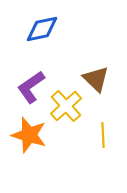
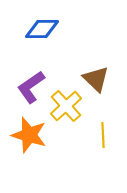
blue diamond: rotated 12 degrees clockwise
